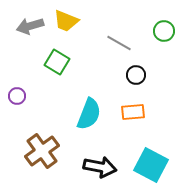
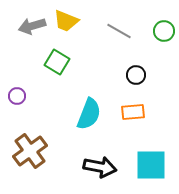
gray arrow: moved 2 px right
gray line: moved 12 px up
brown cross: moved 12 px left
cyan square: rotated 28 degrees counterclockwise
